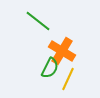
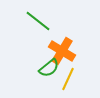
green semicircle: moved 1 px left; rotated 25 degrees clockwise
